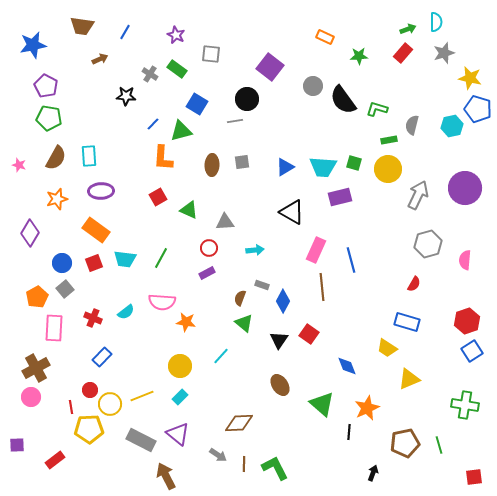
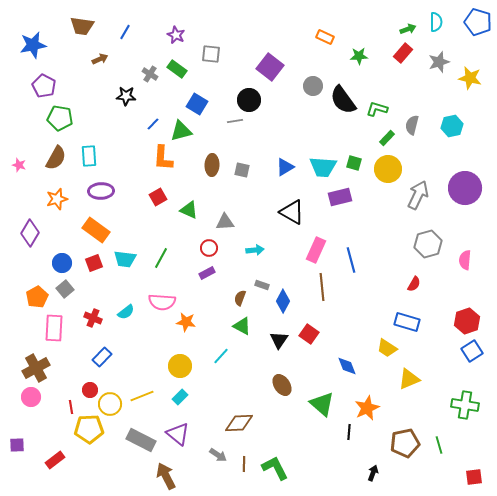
gray star at (444, 53): moved 5 px left, 9 px down
purple pentagon at (46, 86): moved 2 px left
black circle at (247, 99): moved 2 px right, 1 px down
blue pentagon at (478, 109): moved 87 px up
green pentagon at (49, 118): moved 11 px right
green rectangle at (389, 140): moved 2 px left, 2 px up; rotated 35 degrees counterclockwise
gray square at (242, 162): moved 8 px down; rotated 21 degrees clockwise
green triangle at (244, 323): moved 2 px left, 3 px down; rotated 12 degrees counterclockwise
brown ellipse at (280, 385): moved 2 px right
